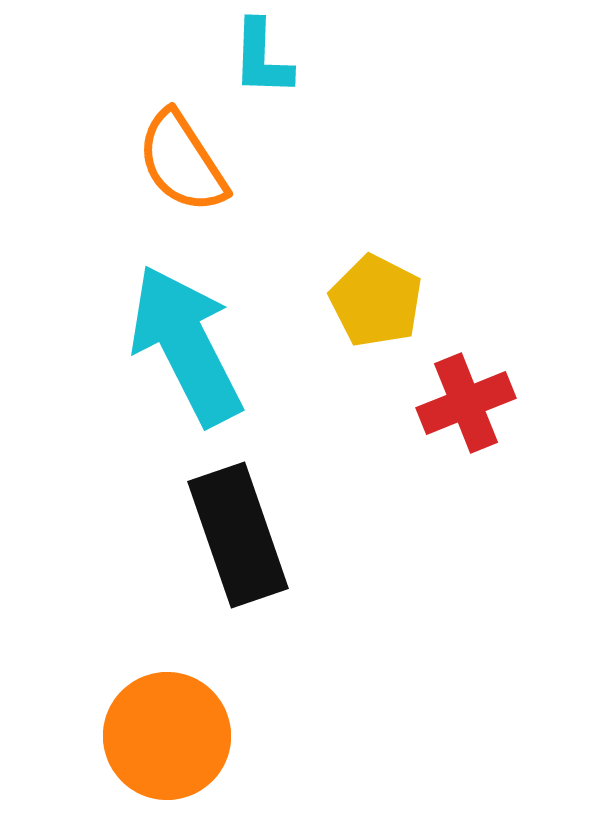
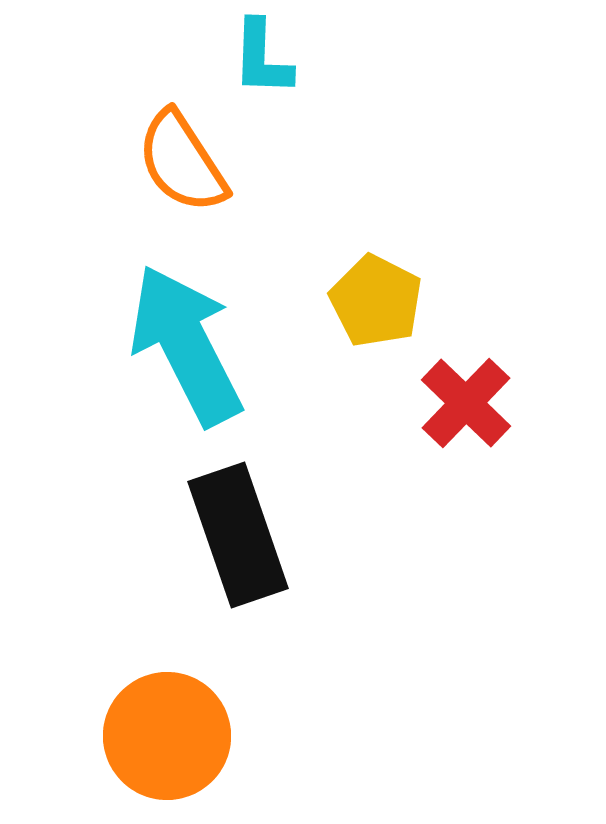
red cross: rotated 24 degrees counterclockwise
